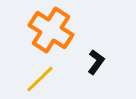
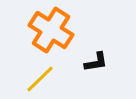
black L-shape: rotated 45 degrees clockwise
